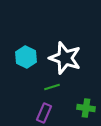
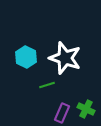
green line: moved 5 px left, 2 px up
green cross: moved 1 px down; rotated 18 degrees clockwise
purple rectangle: moved 18 px right
